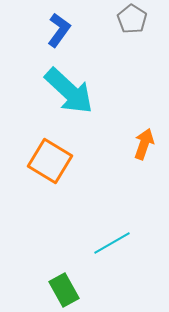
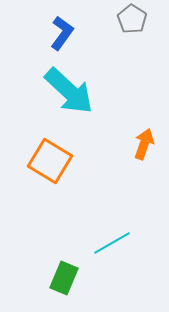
blue L-shape: moved 3 px right, 3 px down
green rectangle: moved 12 px up; rotated 52 degrees clockwise
